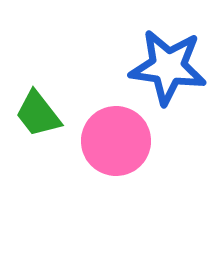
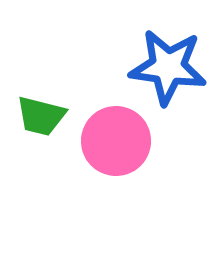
green trapezoid: moved 3 px right, 2 px down; rotated 38 degrees counterclockwise
